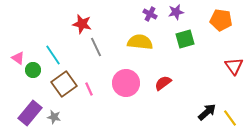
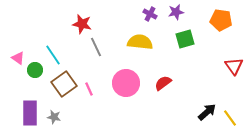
green circle: moved 2 px right
purple rectangle: rotated 40 degrees counterclockwise
